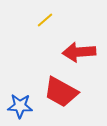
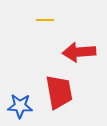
yellow line: rotated 42 degrees clockwise
red trapezoid: moved 2 px left; rotated 129 degrees counterclockwise
